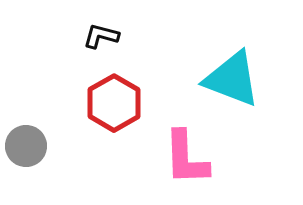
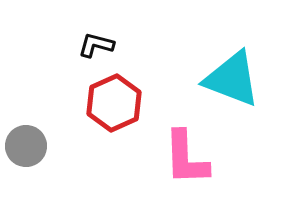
black L-shape: moved 5 px left, 9 px down
red hexagon: rotated 6 degrees clockwise
